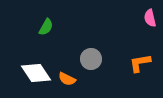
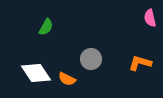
orange L-shape: rotated 25 degrees clockwise
